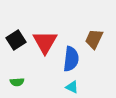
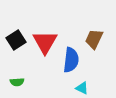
blue semicircle: moved 1 px down
cyan triangle: moved 10 px right, 1 px down
